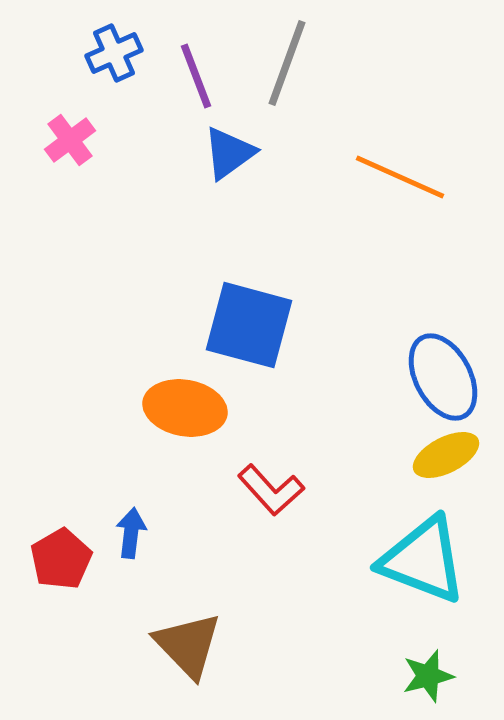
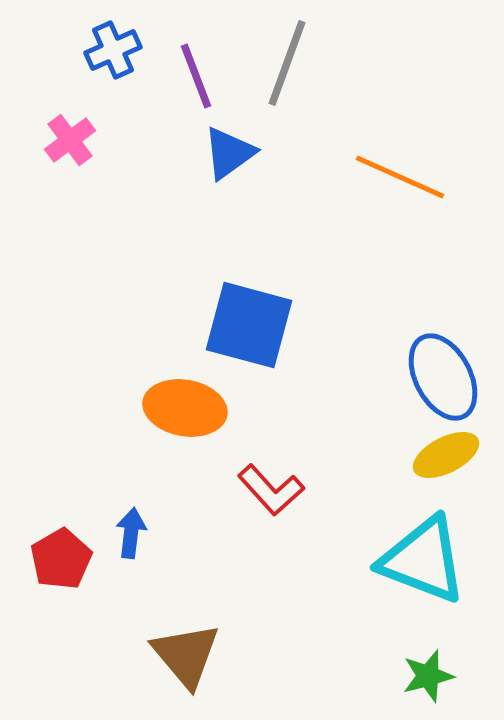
blue cross: moved 1 px left, 3 px up
brown triangle: moved 2 px left, 10 px down; rotated 4 degrees clockwise
